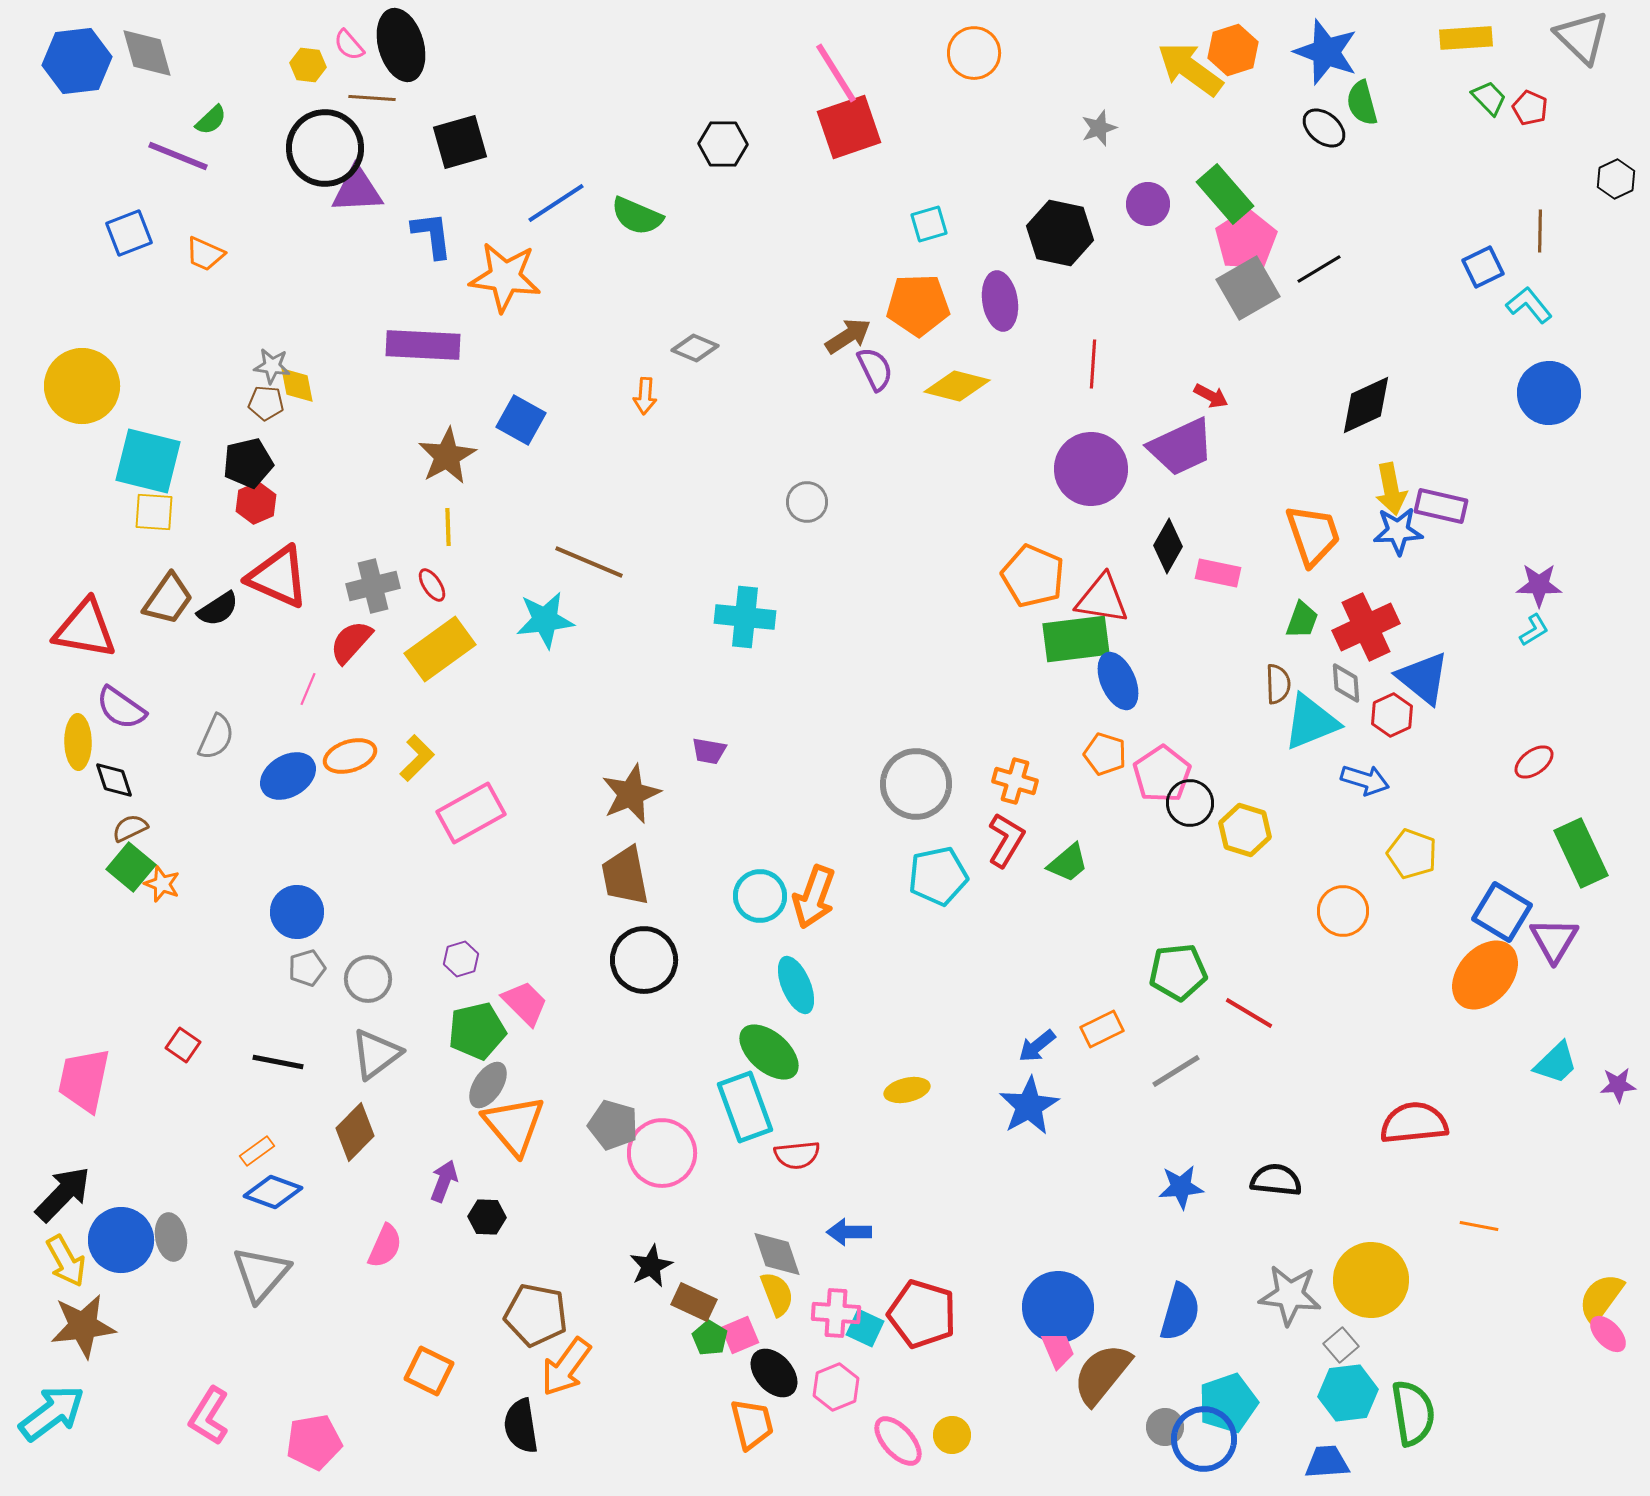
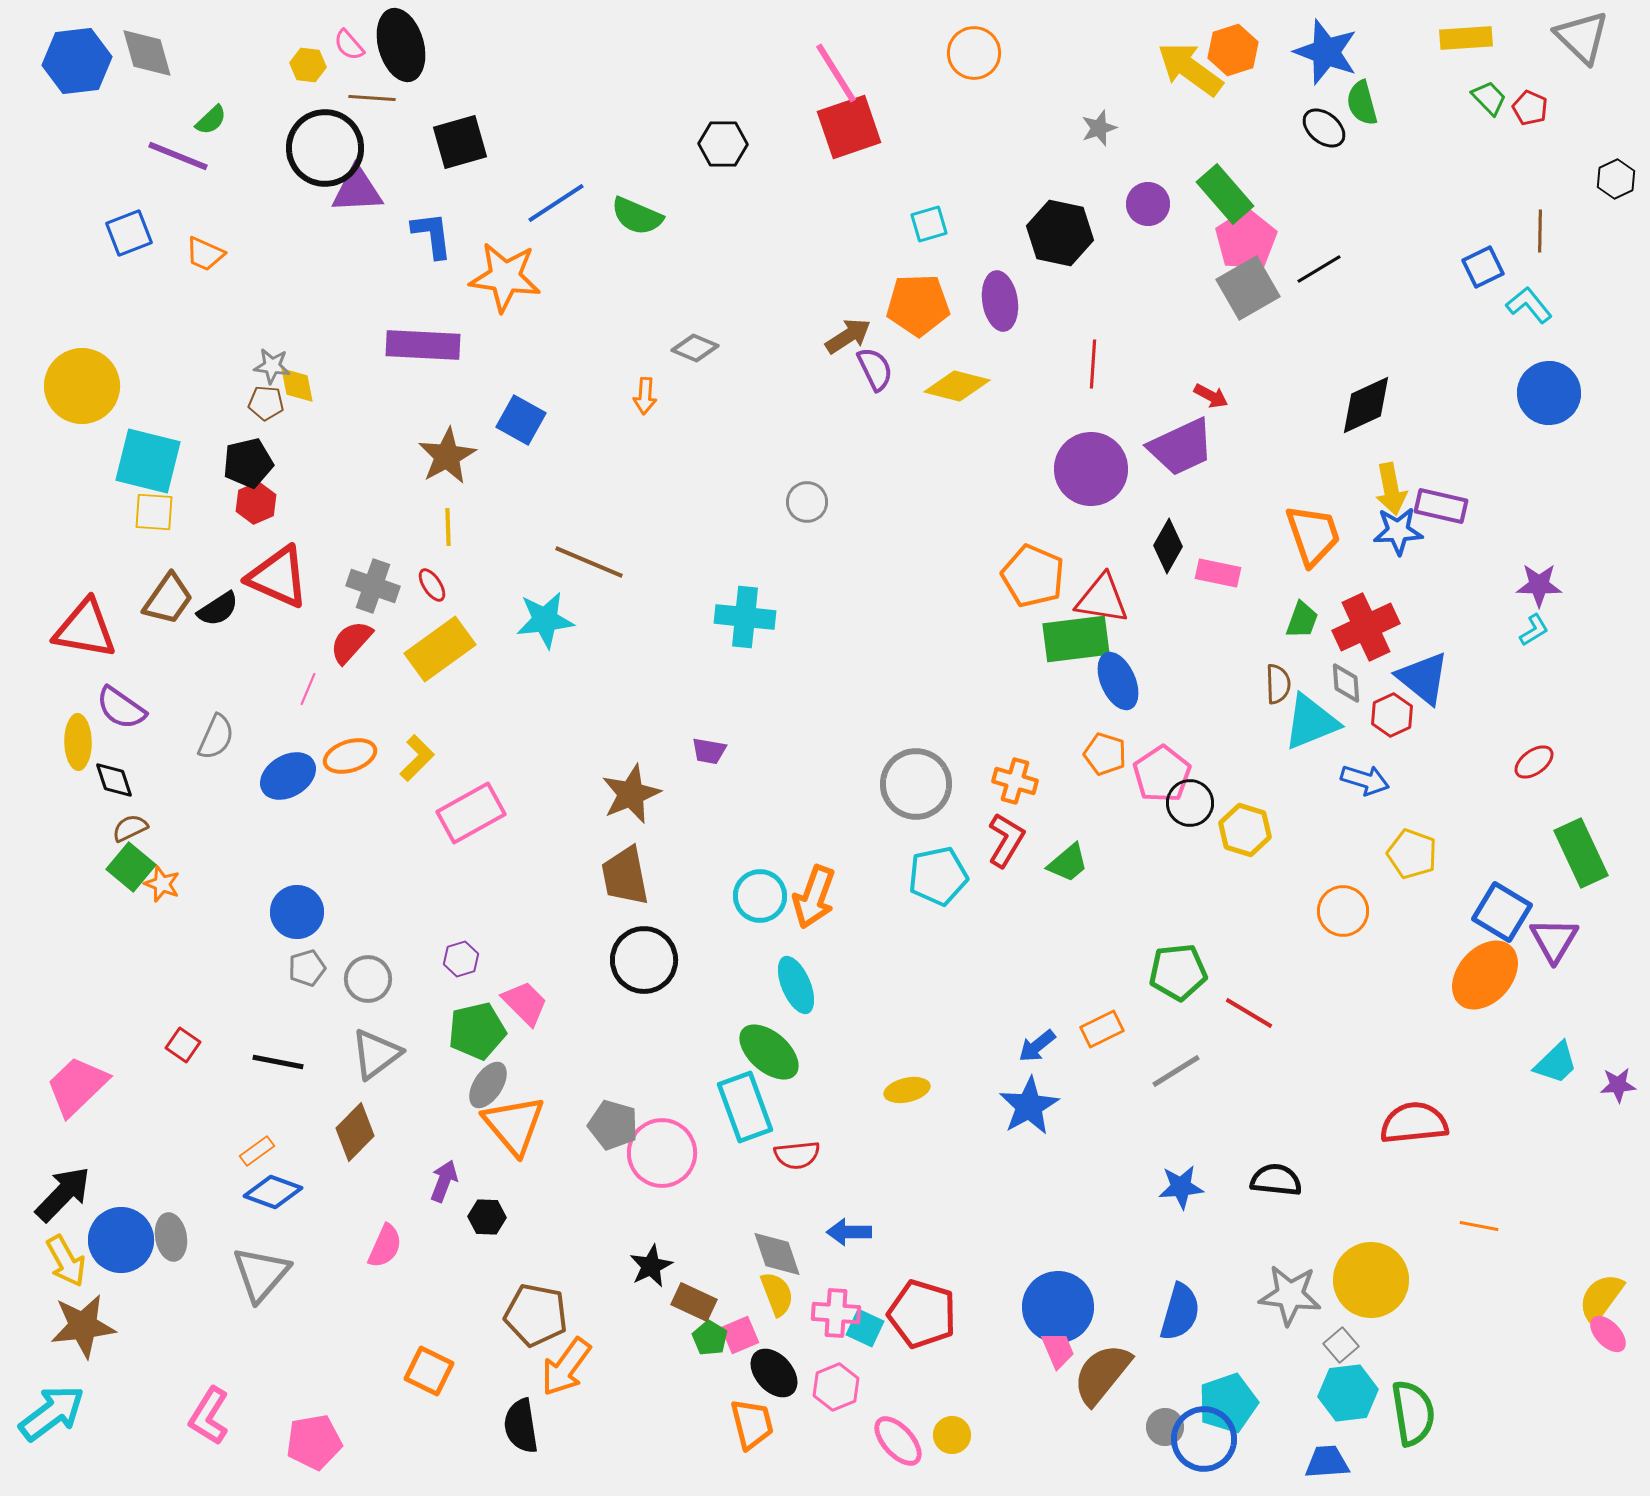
gray cross at (373, 586): rotated 33 degrees clockwise
pink trapezoid at (84, 1080): moved 7 px left, 6 px down; rotated 34 degrees clockwise
